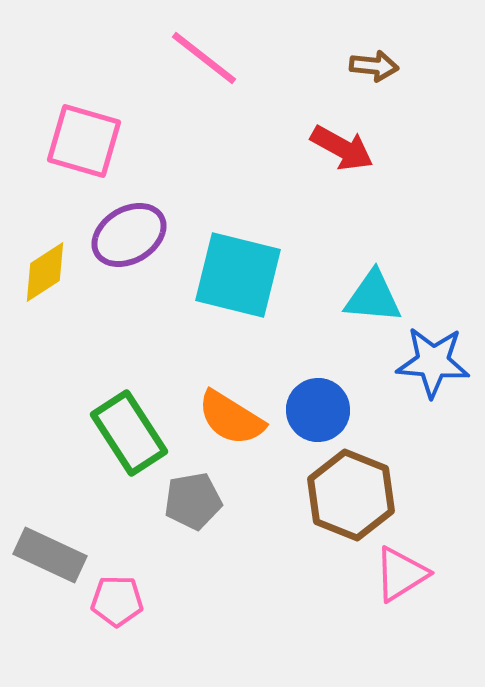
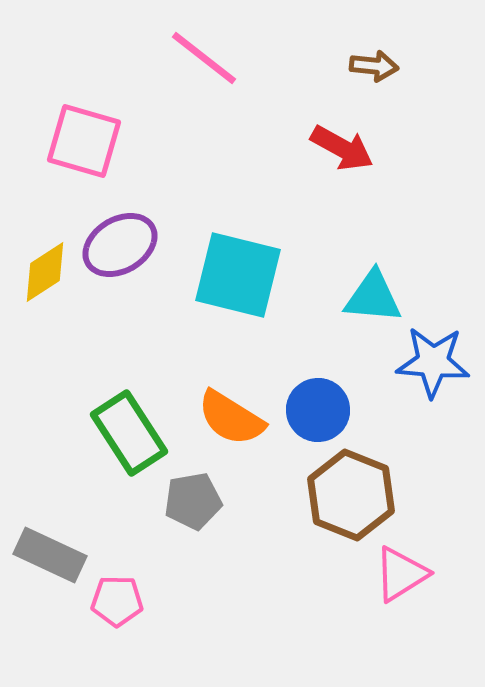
purple ellipse: moved 9 px left, 10 px down
